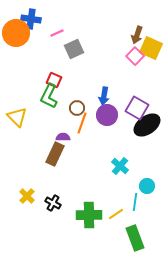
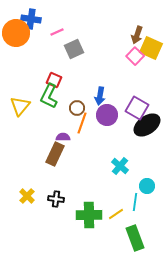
pink line: moved 1 px up
blue arrow: moved 4 px left
yellow triangle: moved 3 px right, 11 px up; rotated 25 degrees clockwise
black cross: moved 3 px right, 4 px up; rotated 21 degrees counterclockwise
